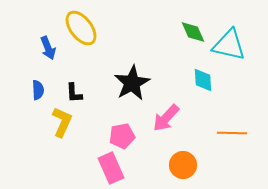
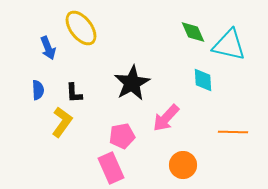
yellow L-shape: rotated 12 degrees clockwise
orange line: moved 1 px right, 1 px up
